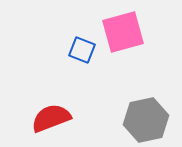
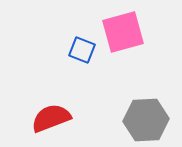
gray hexagon: rotated 9 degrees clockwise
